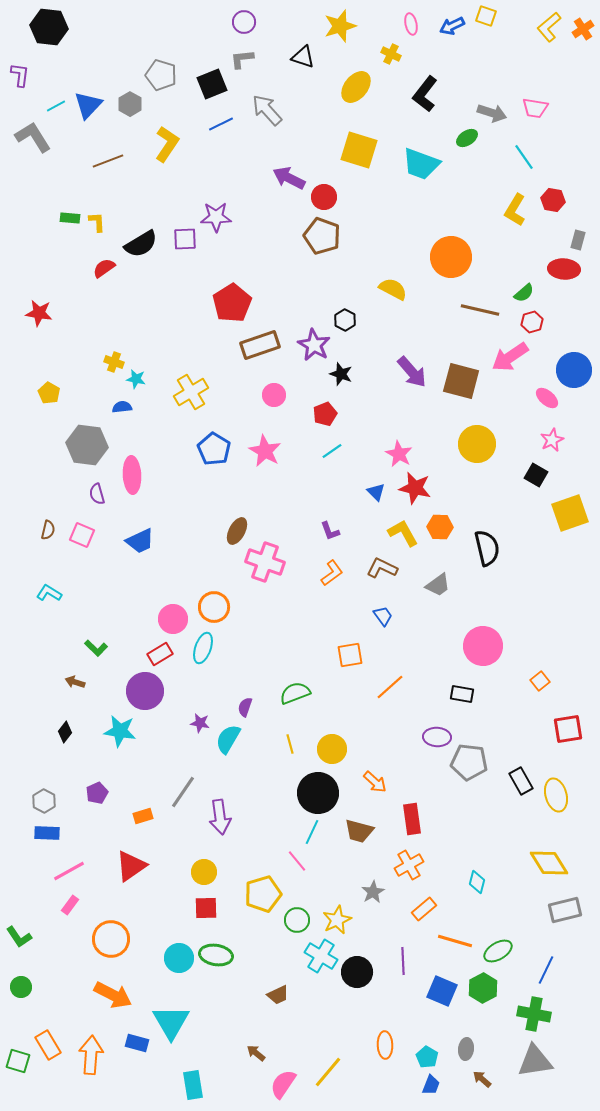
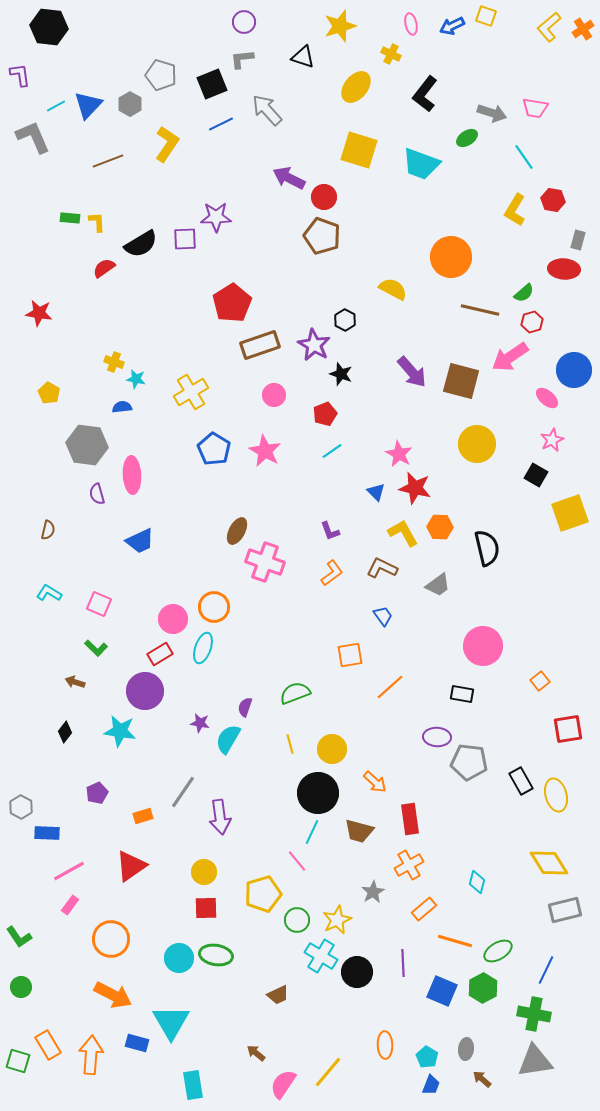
purple L-shape at (20, 75): rotated 15 degrees counterclockwise
gray L-shape at (33, 137): rotated 9 degrees clockwise
pink square at (82, 535): moved 17 px right, 69 px down
gray hexagon at (44, 801): moved 23 px left, 6 px down
red rectangle at (412, 819): moved 2 px left
purple line at (403, 961): moved 2 px down
